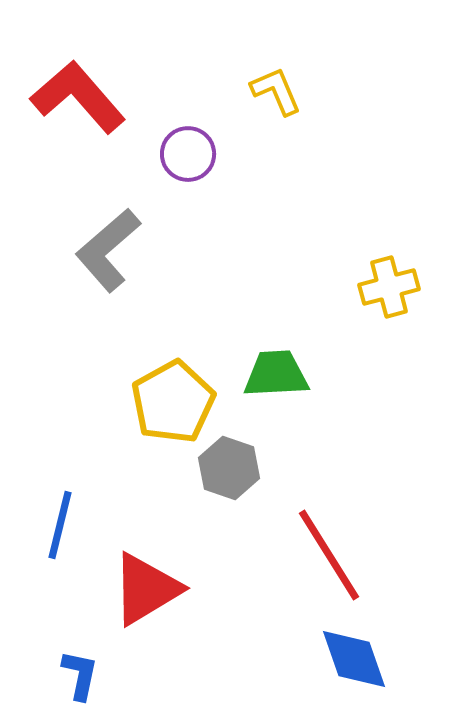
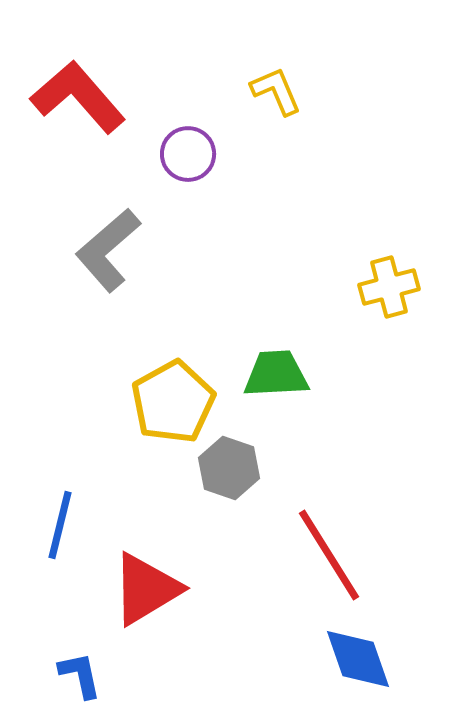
blue diamond: moved 4 px right
blue L-shape: rotated 24 degrees counterclockwise
